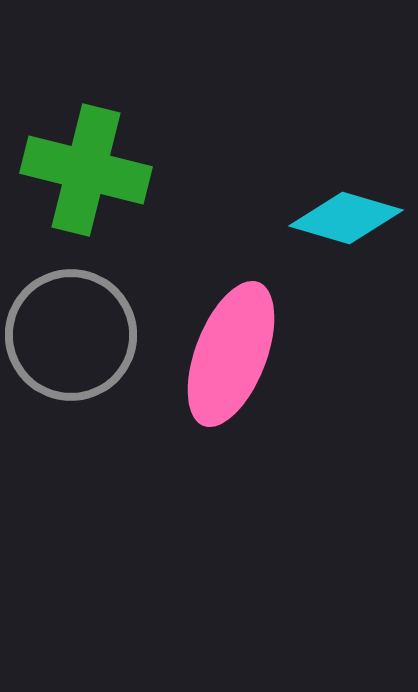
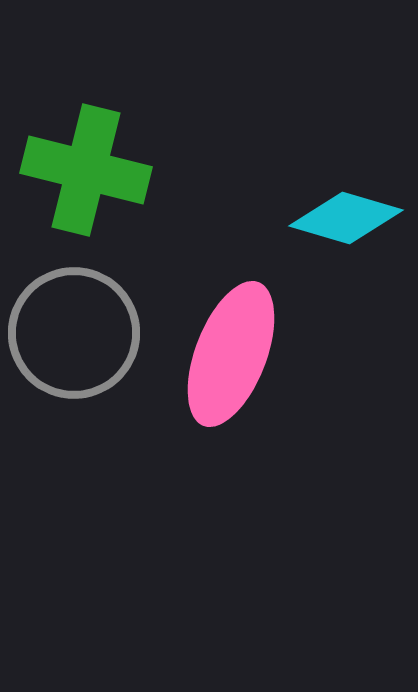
gray circle: moved 3 px right, 2 px up
